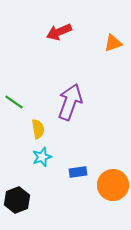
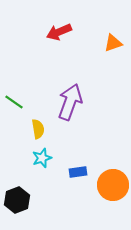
cyan star: moved 1 px down
